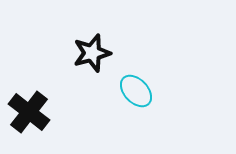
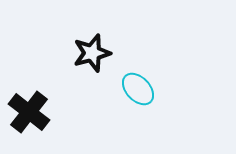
cyan ellipse: moved 2 px right, 2 px up
